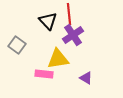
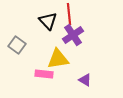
purple triangle: moved 1 px left, 2 px down
